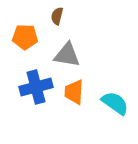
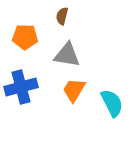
brown semicircle: moved 5 px right
blue cross: moved 15 px left
orange trapezoid: moved 2 px up; rotated 28 degrees clockwise
cyan semicircle: moved 3 px left; rotated 28 degrees clockwise
